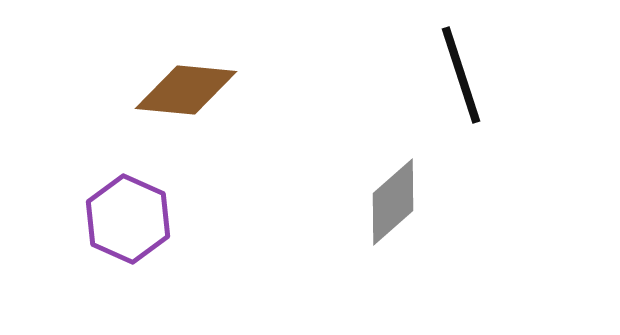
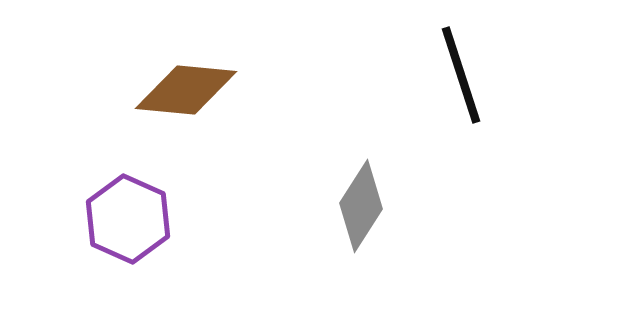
gray diamond: moved 32 px left, 4 px down; rotated 16 degrees counterclockwise
